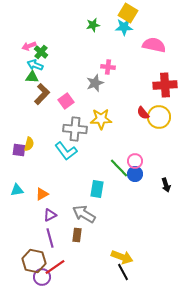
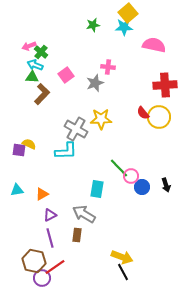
yellow square: rotated 18 degrees clockwise
pink square: moved 26 px up
gray cross: moved 1 px right; rotated 25 degrees clockwise
yellow semicircle: rotated 80 degrees counterclockwise
cyan L-shape: rotated 55 degrees counterclockwise
pink circle: moved 4 px left, 15 px down
blue circle: moved 7 px right, 13 px down
purple circle: moved 1 px down
